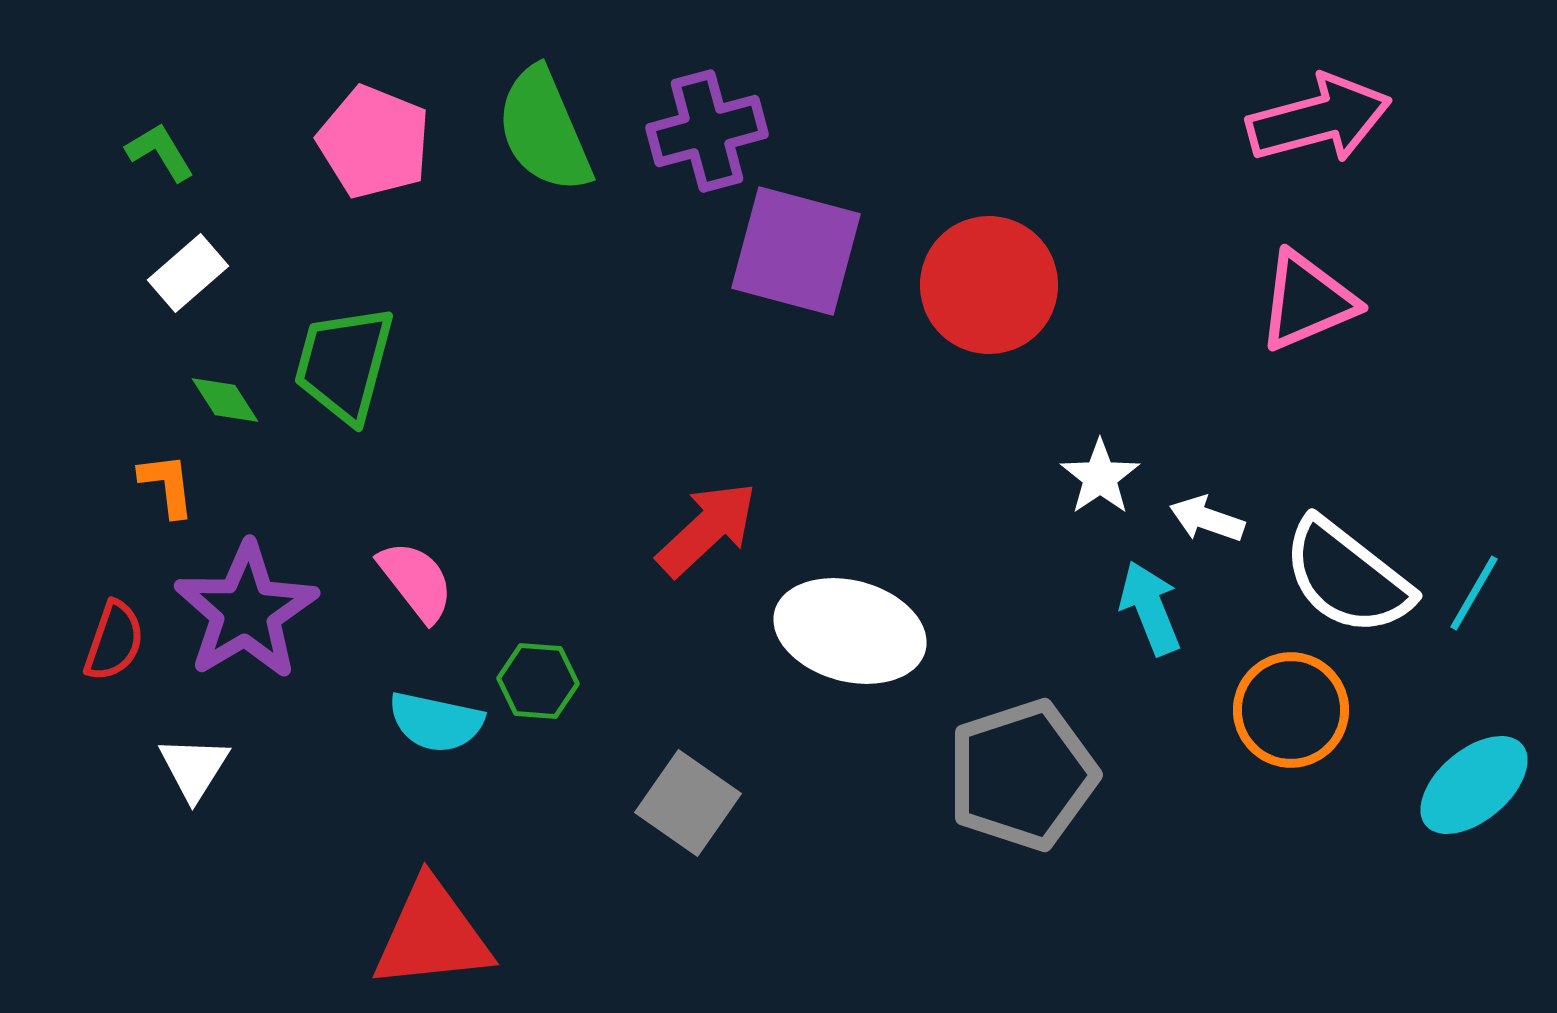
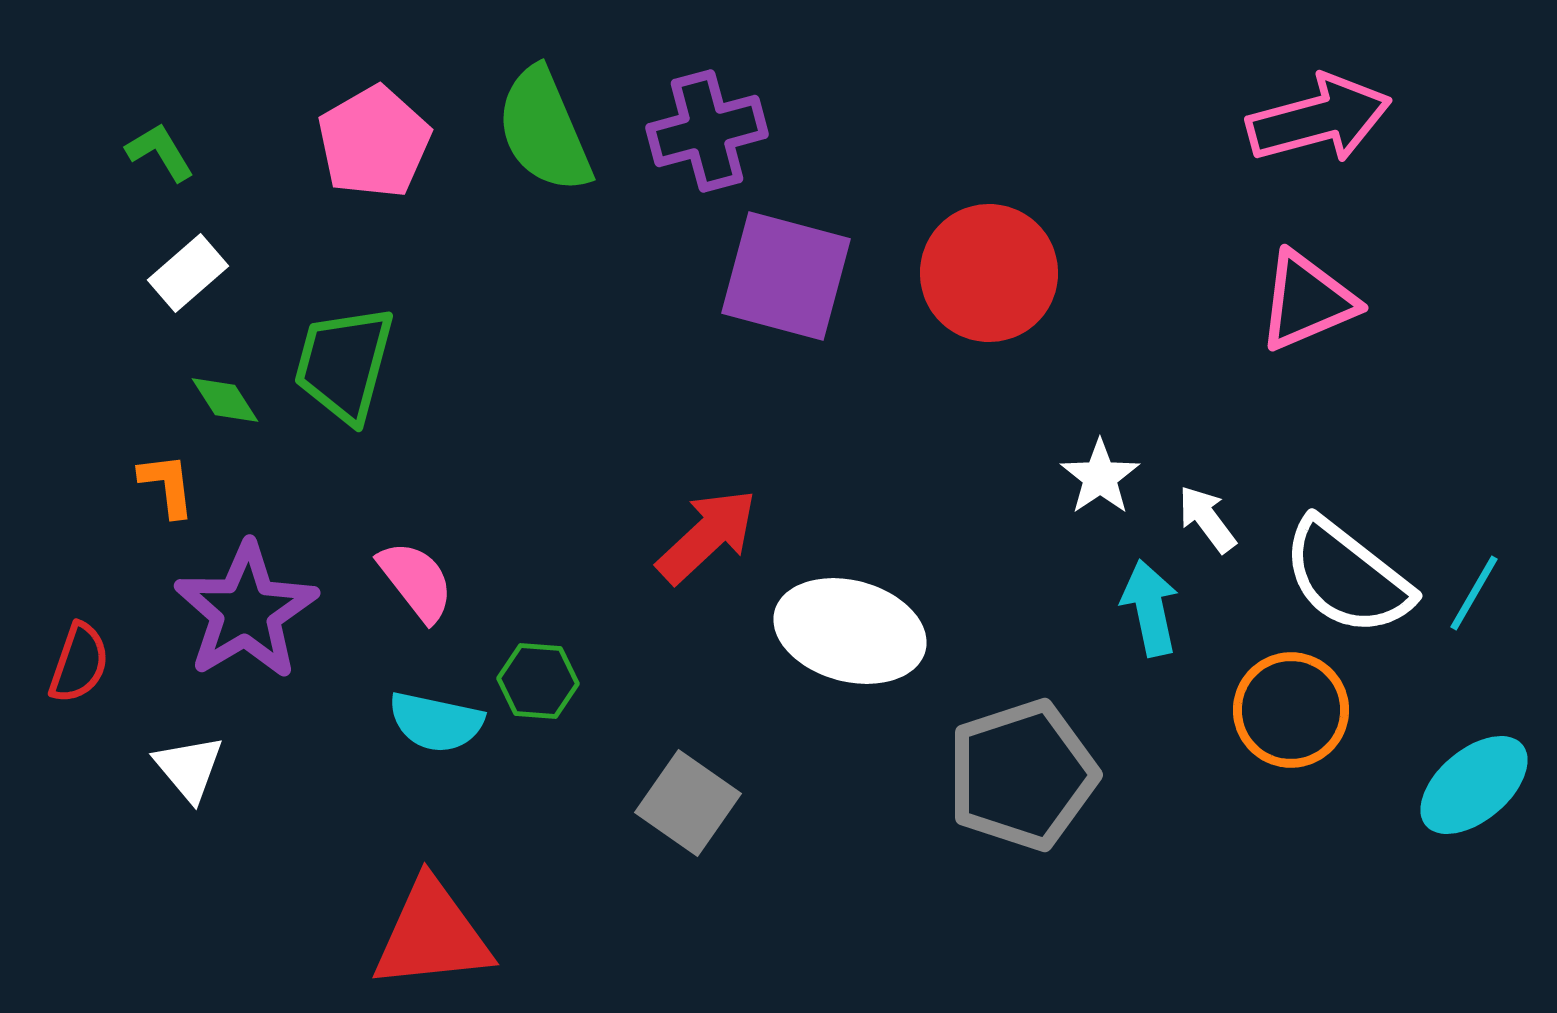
pink pentagon: rotated 20 degrees clockwise
purple square: moved 10 px left, 25 px down
red circle: moved 12 px up
white arrow: rotated 34 degrees clockwise
red arrow: moved 7 px down
cyan arrow: rotated 10 degrees clockwise
red semicircle: moved 35 px left, 22 px down
white triangle: moved 5 px left; rotated 12 degrees counterclockwise
